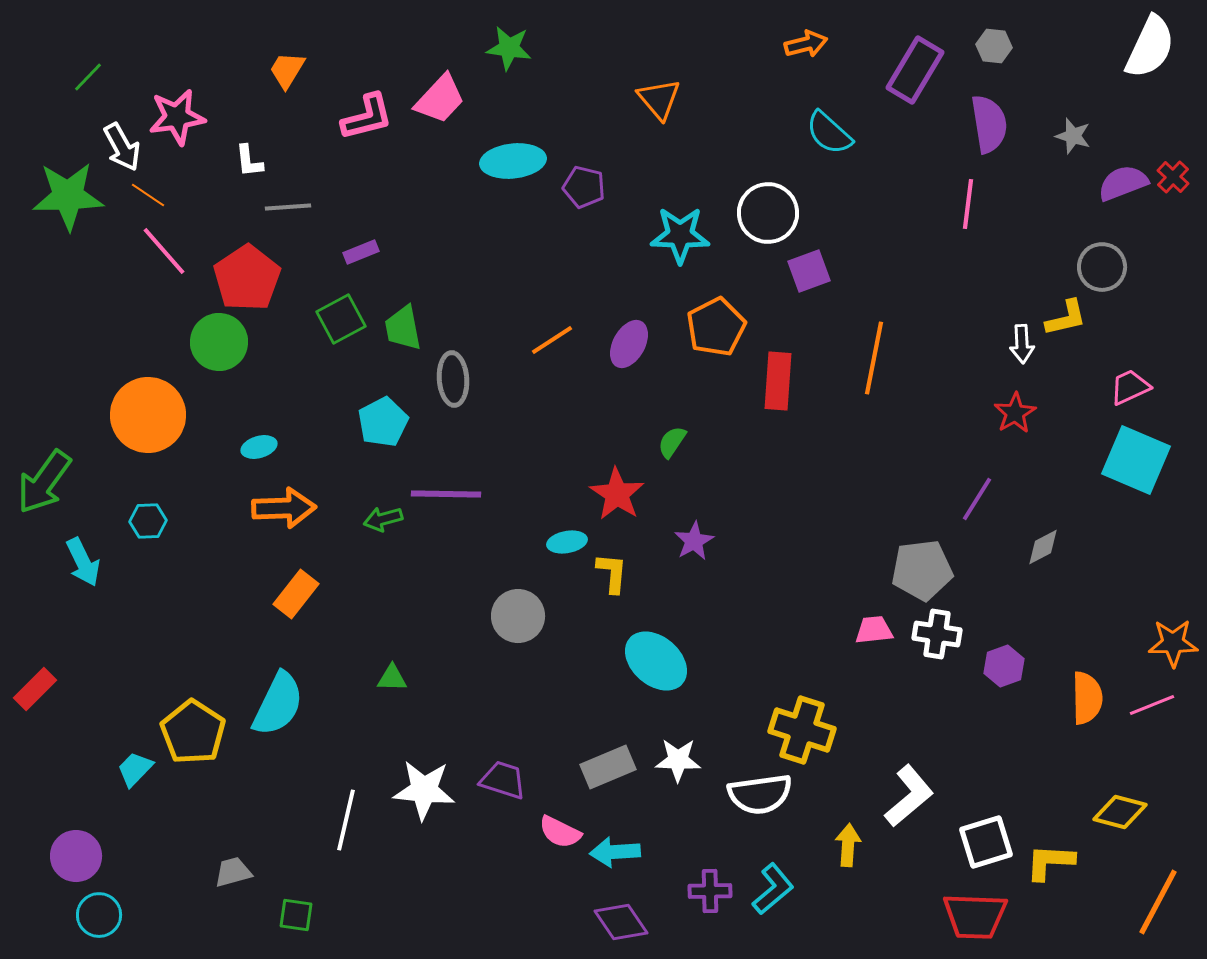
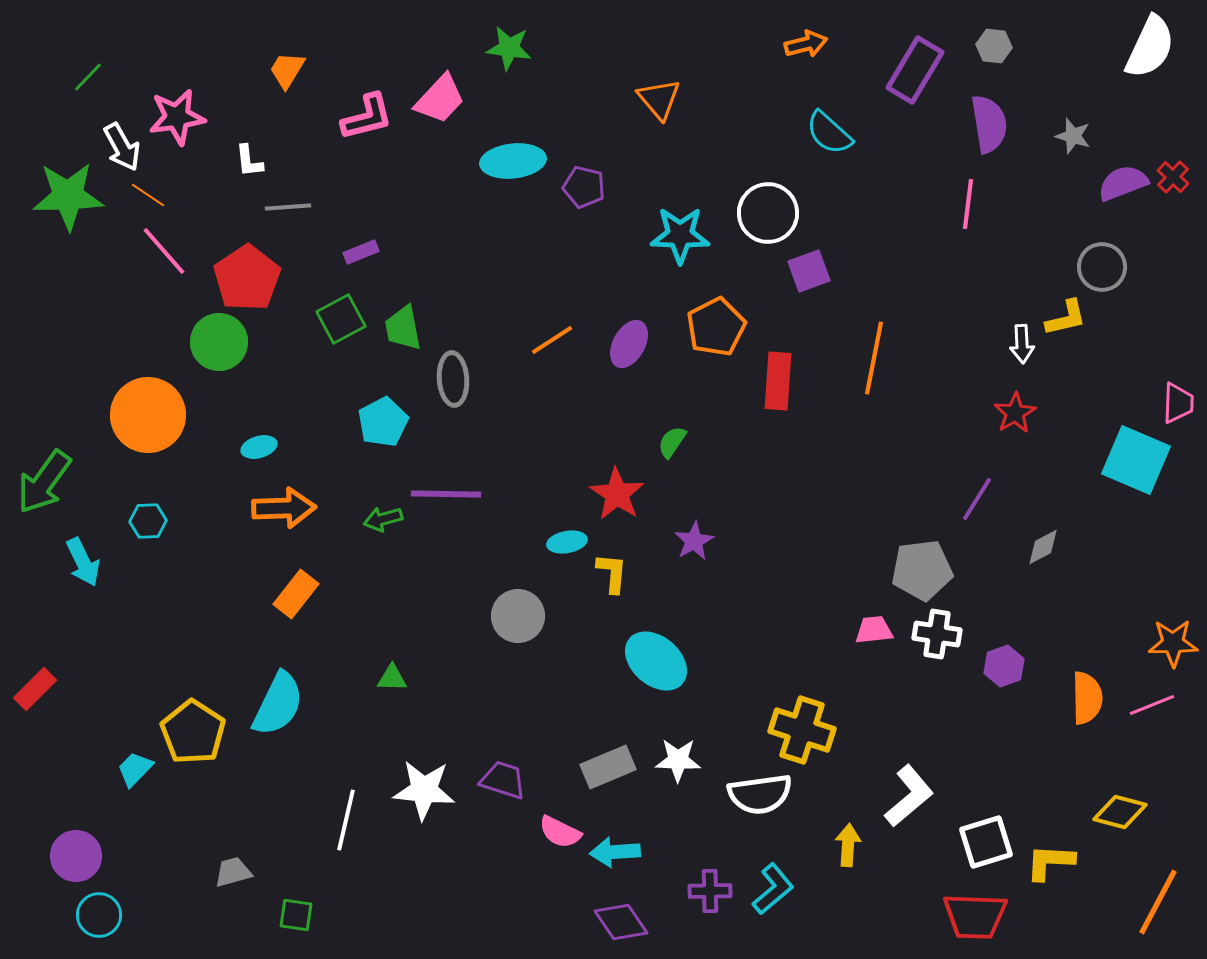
pink trapezoid at (1130, 387): moved 48 px right, 16 px down; rotated 117 degrees clockwise
